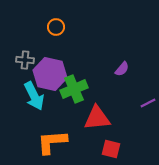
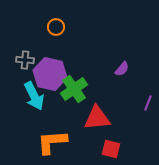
green cross: rotated 12 degrees counterclockwise
purple line: rotated 42 degrees counterclockwise
